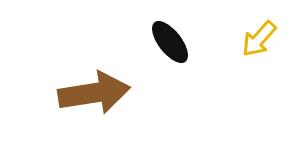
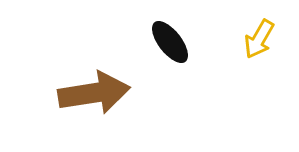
yellow arrow: rotated 12 degrees counterclockwise
